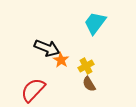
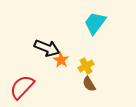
red semicircle: moved 11 px left, 3 px up
